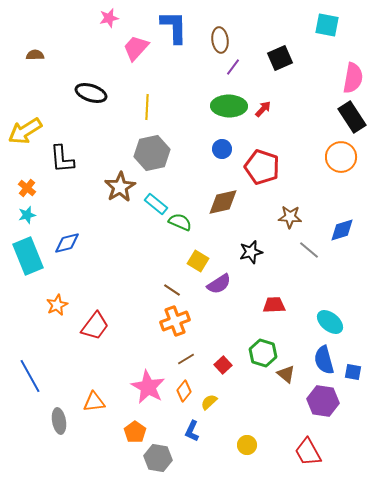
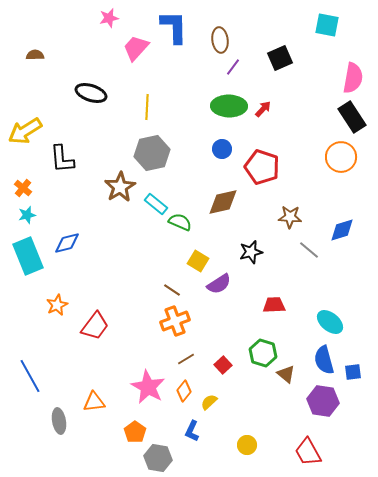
orange cross at (27, 188): moved 4 px left
blue square at (353, 372): rotated 18 degrees counterclockwise
